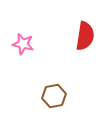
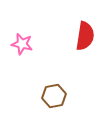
pink star: moved 1 px left
